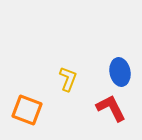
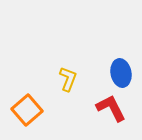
blue ellipse: moved 1 px right, 1 px down
orange square: rotated 28 degrees clockwise
